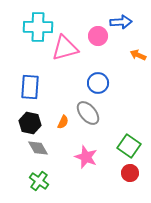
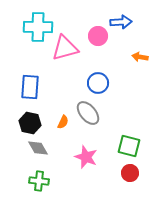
orange arrow: moved 2 px right, 2 px down; rotated 14 degrees counterclockwise
green square: rotated 20 degrees counterclockwise
green cross: rotated 30 degrees counterclockwise
